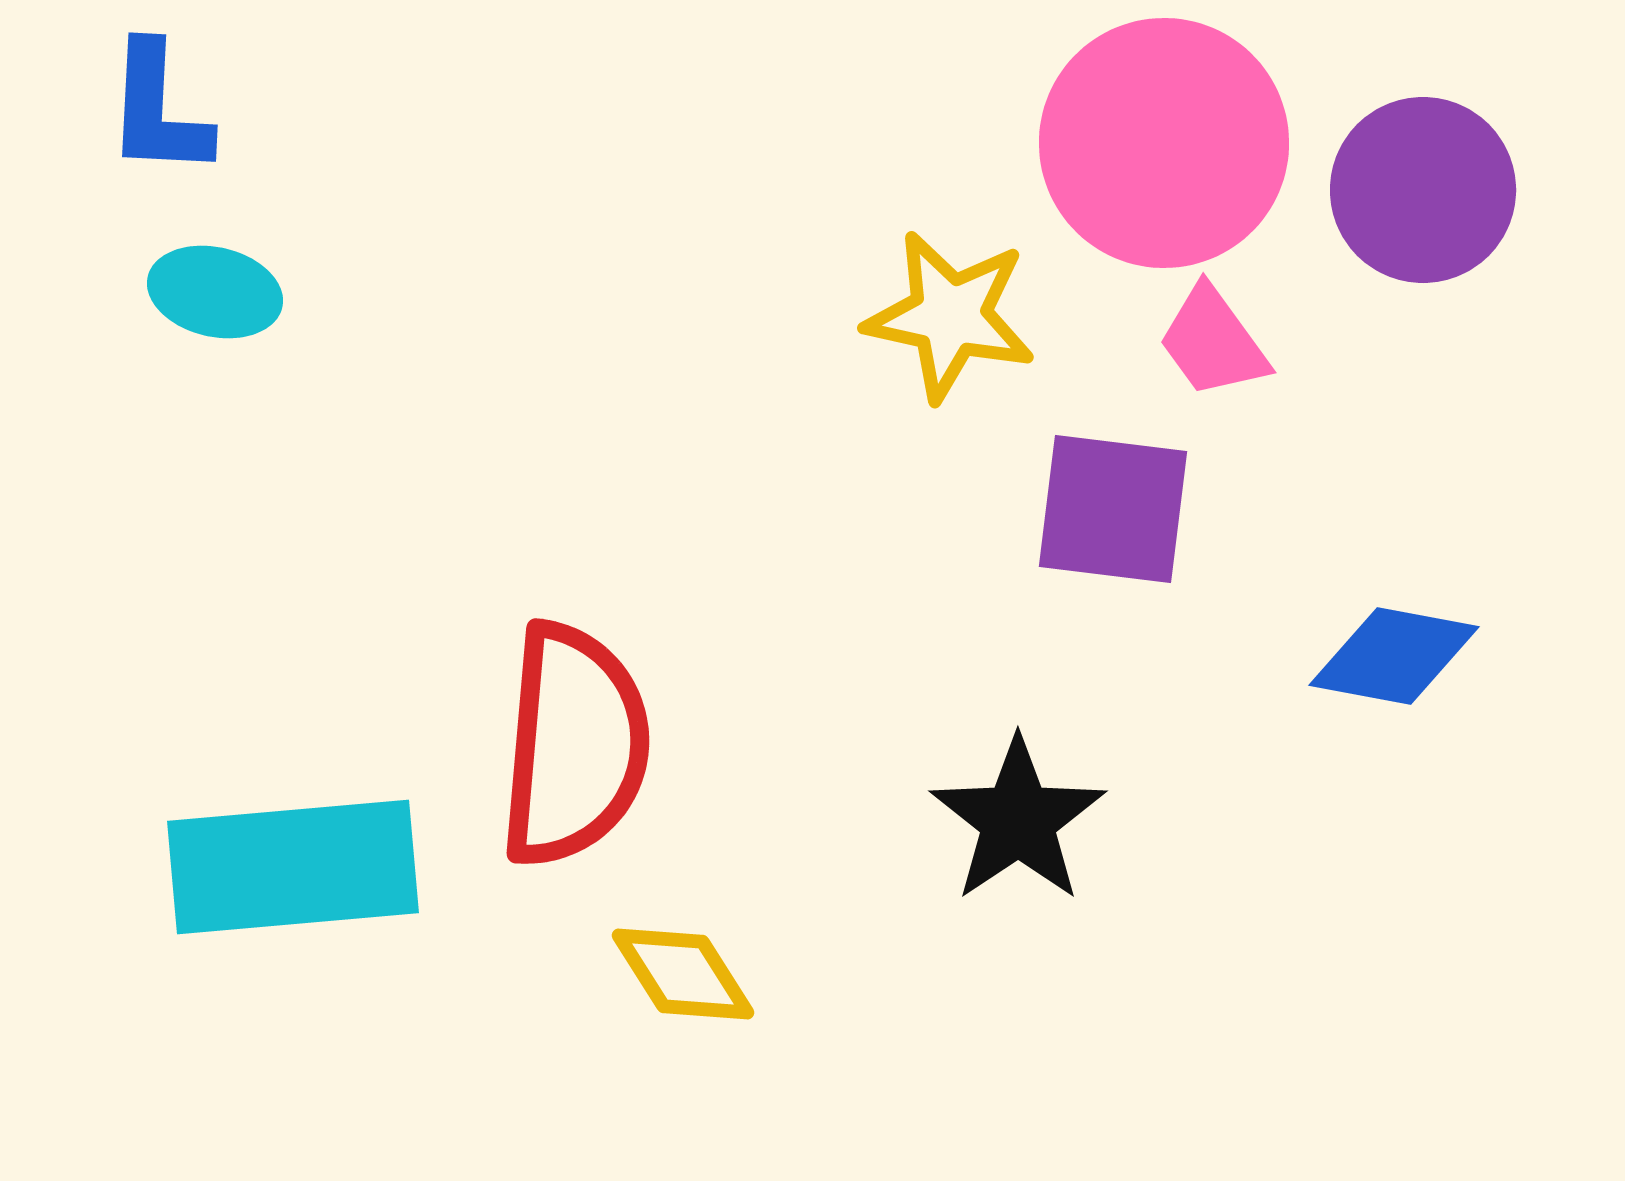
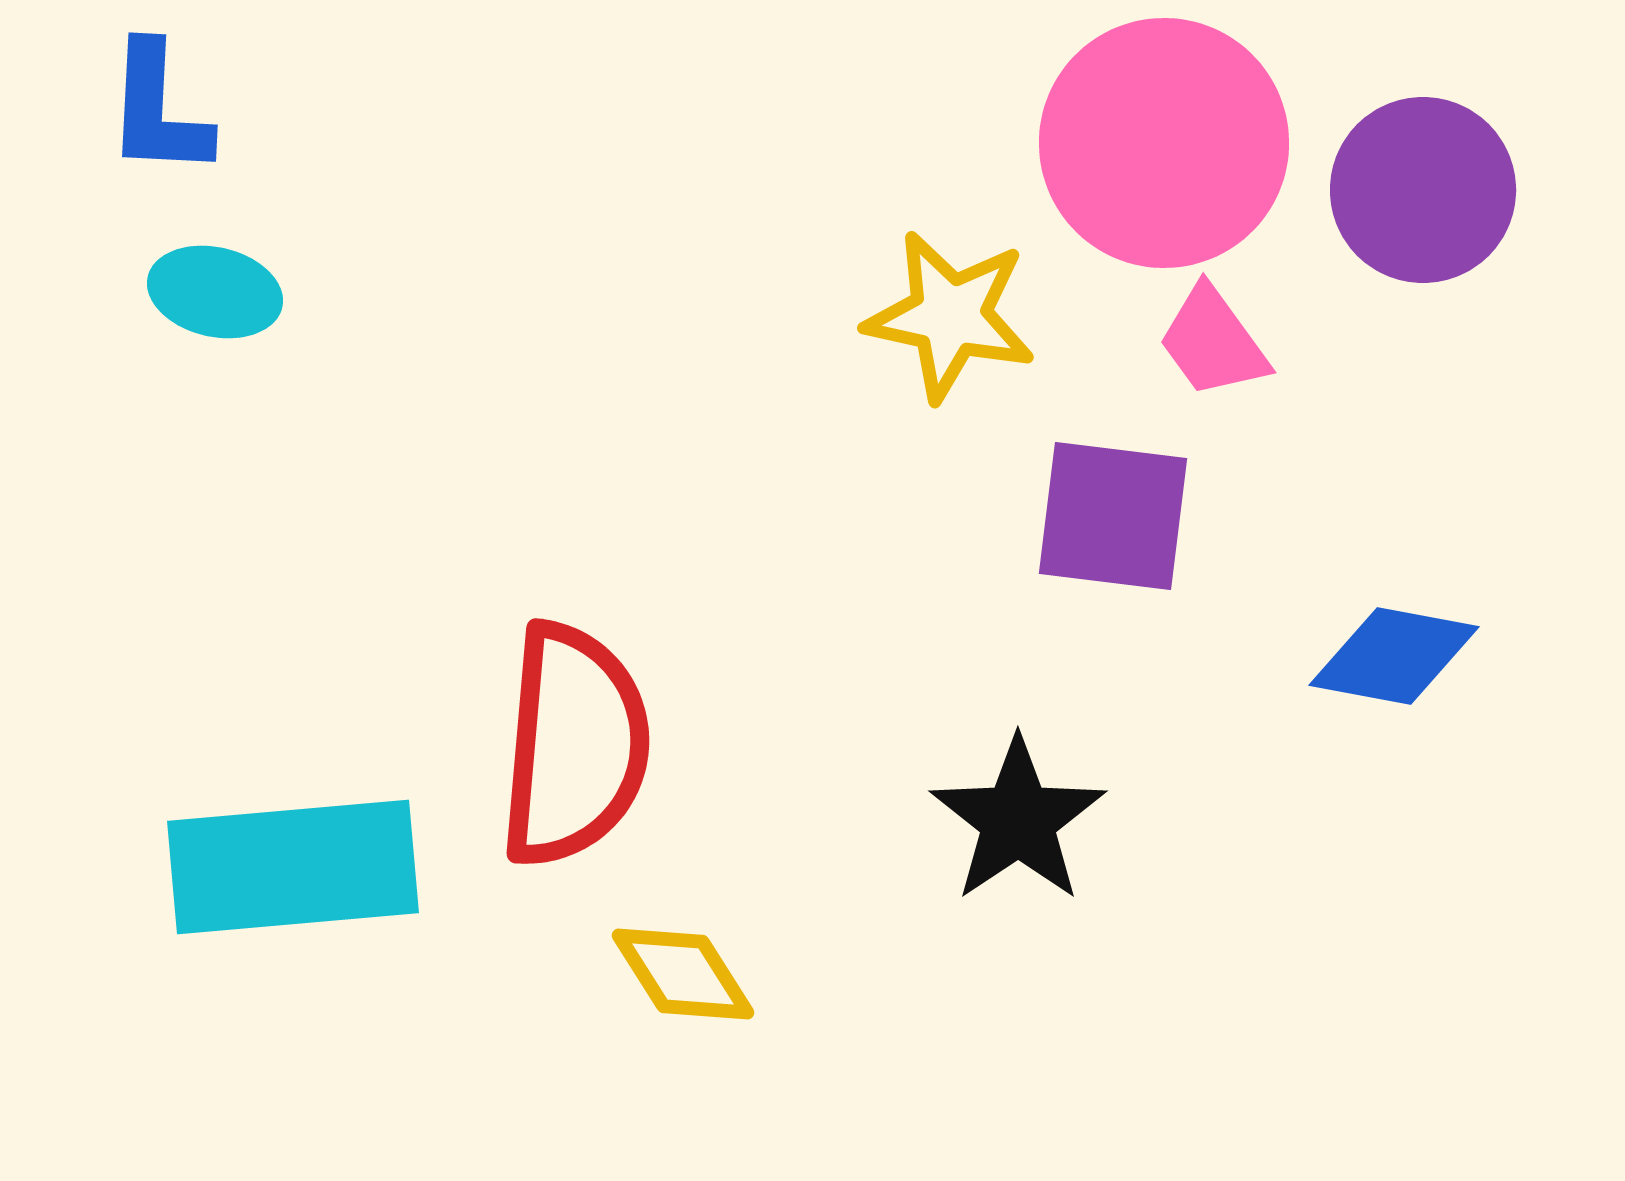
purple square: moved 7 px down
